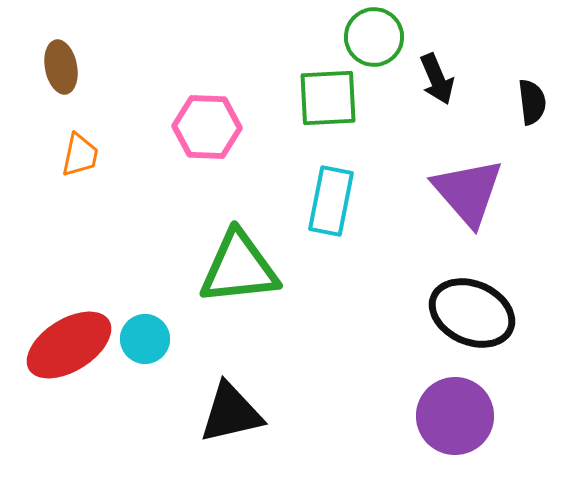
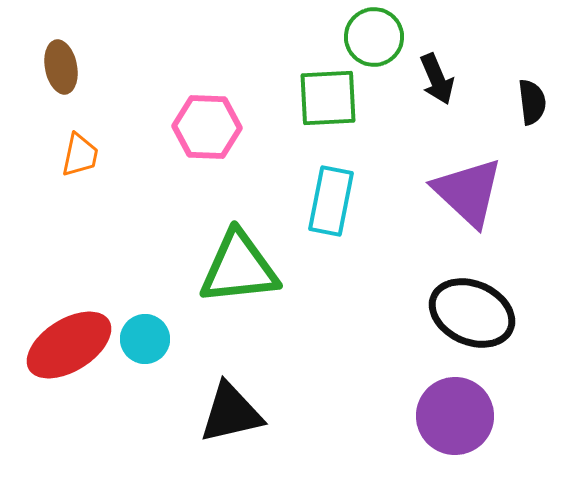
purple triangle: rotated 6 degrees counterclockwise
